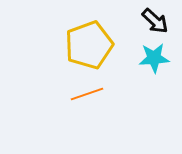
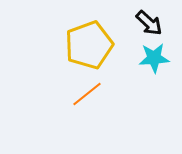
black arrow: moved 6 px left, 2 px down
orange line: rotated 20 degrees counterclockwise
